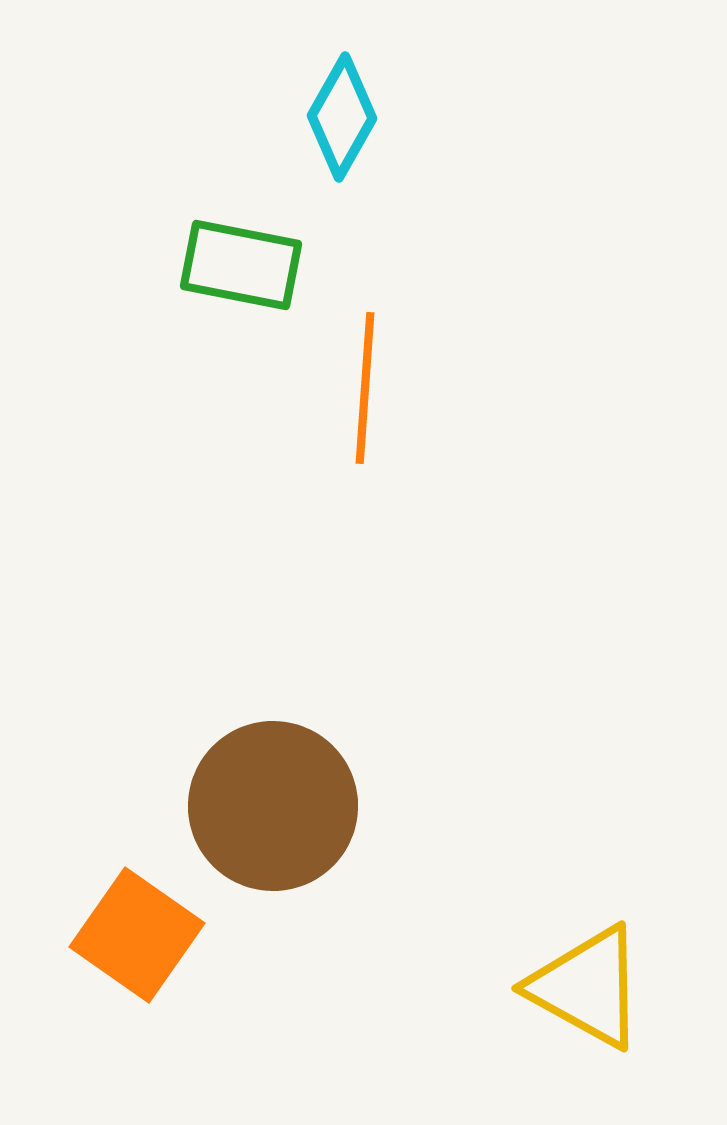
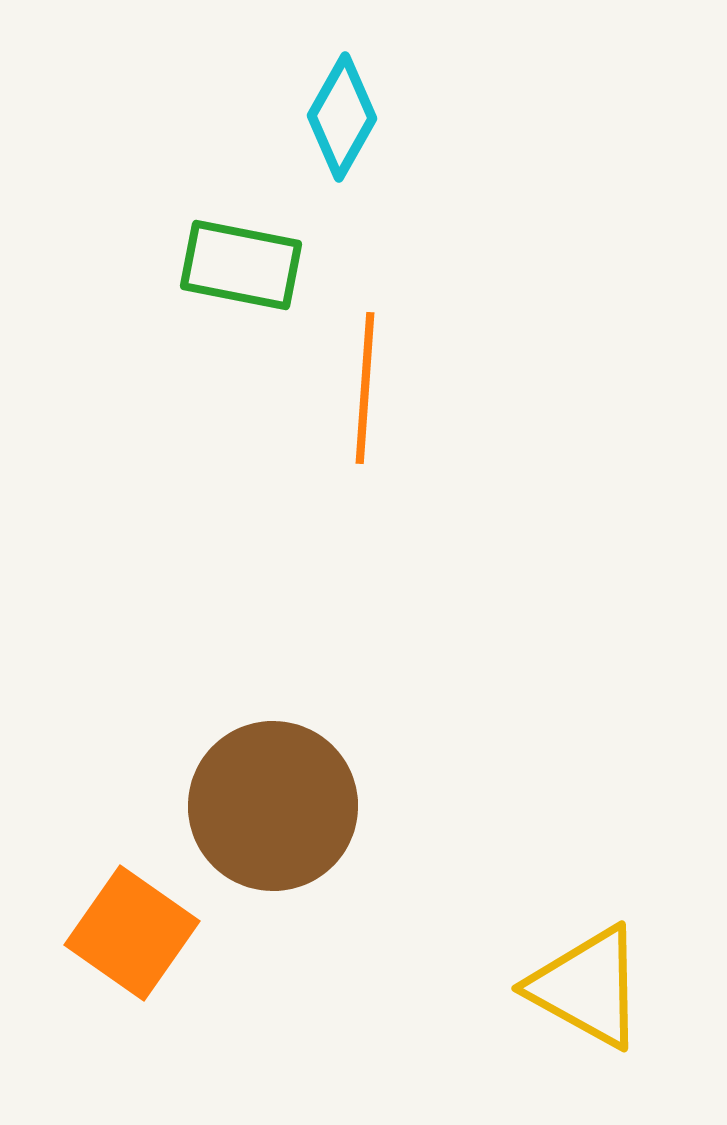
orange square: moved 5 px left, 2 px up
